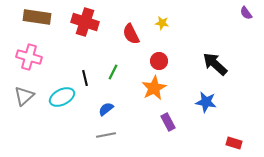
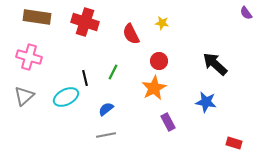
cyan ellipse: moved 4 px right
